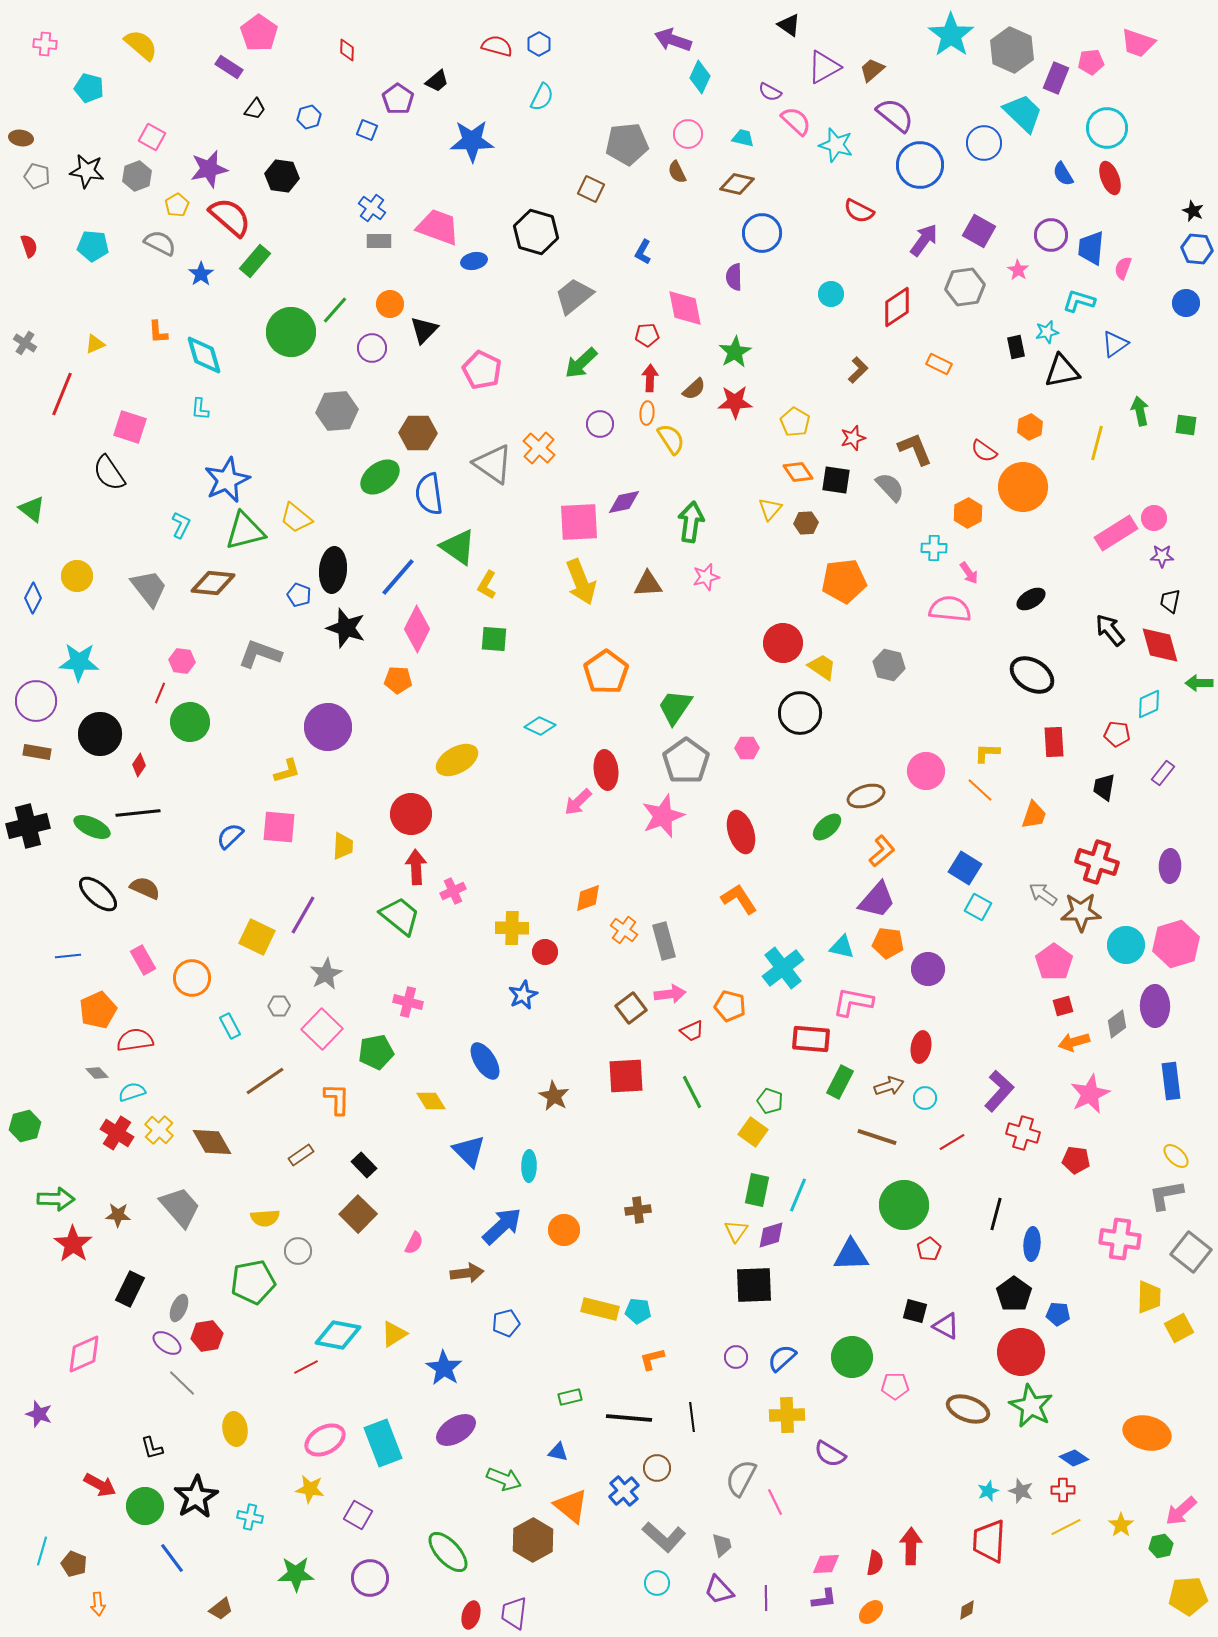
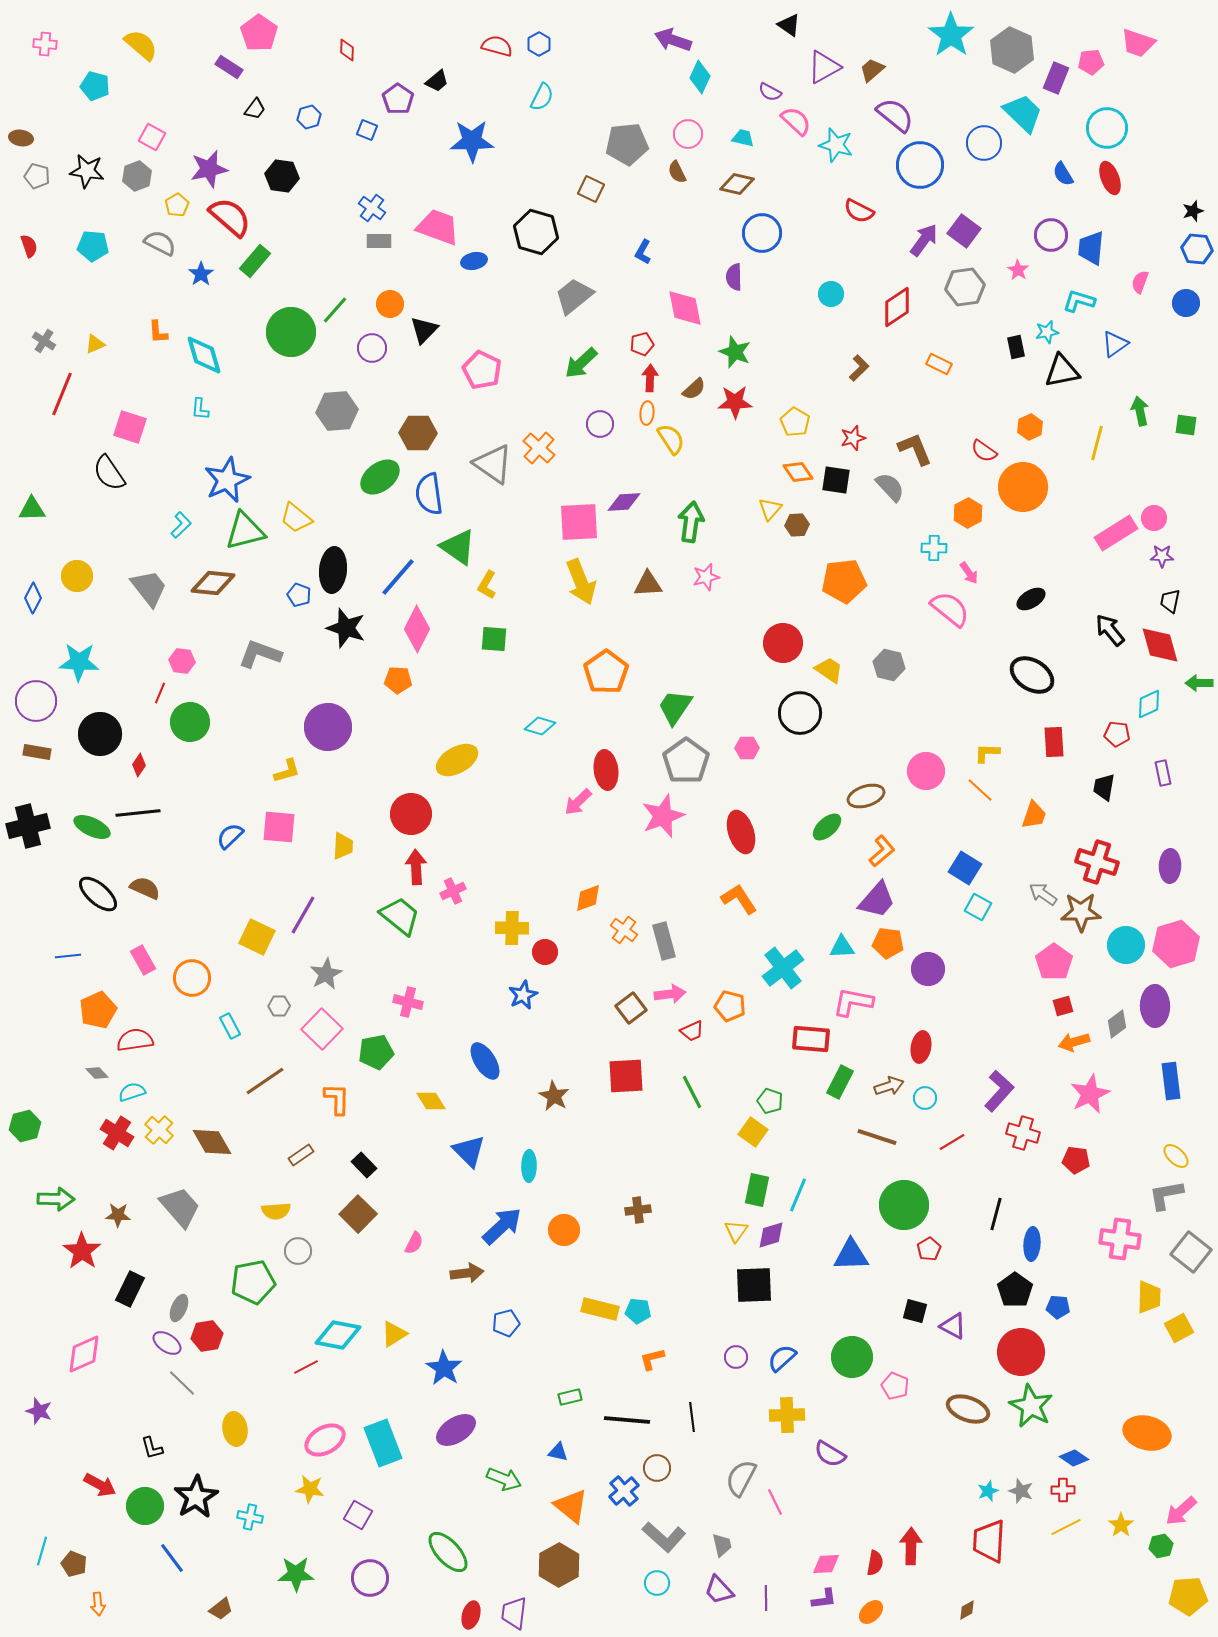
cyan pentagon at (89, 88): moved 6 px right, 2 px up
black star at (1193, 211): rotated 30 degrees clockwise
purple square at (979, 231): moved 15 px left; rotated 8 degrees clockwise
pink semicircle at (1123, 268): moved 17 px right, 14 px down
red pentagon at (647, 335): moved 5 px left, 9 px down; rotated 10 degrees counterclockwise
gray cross at (25, 343): moved 19 px right, 2 px up
green star at (735, 352): rotated 20 degrees counterclockwise
brown L-shape at (858, 370): moved 1 px right, 2 px up
purple diamond at (624, 502): rotated 8 degrees clockwise
green triangle at (32, 509): rotated 40 degrees counterclockwise
brown hexagon at (806, 523): moved 9 px left, 2 px down
cyan L-shape at (181, 525): rotated 20 degrees clockwise
pink semicircle at (950, 609): rotated 33 degrees clockwise
yellow trapezoid at (822, 667): moved 7 px right, 3 px down
cyan diamond at (540, 726): rotated 8 degrees counterclockwise
purple rectangle at (1163, 773): rotated 50 degrees counterclockwise
cyan triangle at (842, 947): rotated 16 degrees counterclockwise
yellow semicircle at (265, 1218): moved 11 px right, 7 px up
red star at (73, 1244): moved 9 px right, 7 px down
black pentagon at (1014, 1294): moved 1 px right, 4 px up
blue pentagon at (1058, 1314): moved 7 px up
purple triangle at (946, 1326): moved 7 px right
pink pentagon at (895, 1386): rotated 24 degrees clockwise
purple star at (39, 1414): moved 3 px up
black line at (629, 1418): moved 2 px left, 2 px down
brown hexagon at (533, 1540): moved 26 px right, 25 px down
